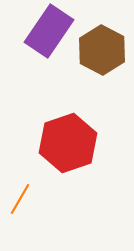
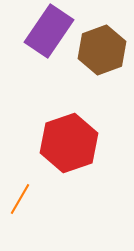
brown hexagon: rotated 12 degrees clockwise
red hexagon: moved 1 px right
